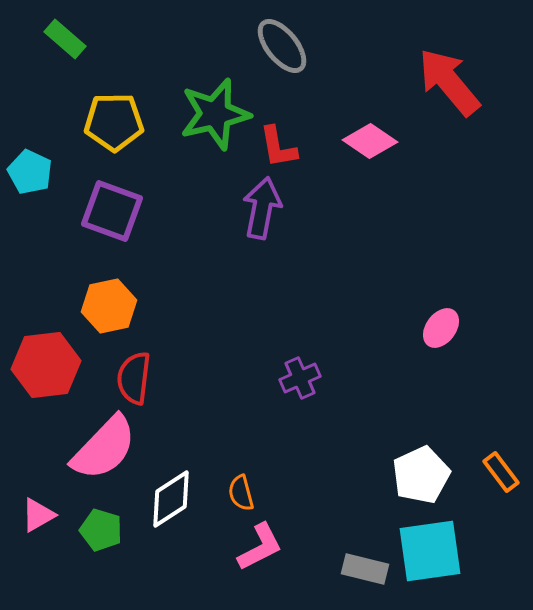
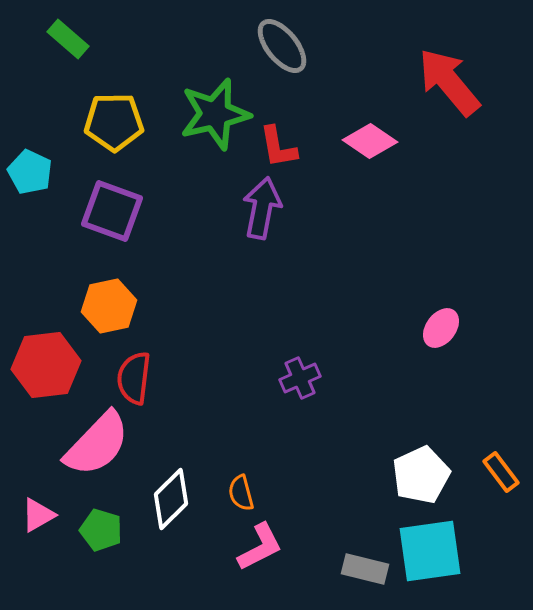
green rectangle: moved 3 px right
pink semicircle: moved 7 px left, 4 px up
white diamond: rotated 12 degrees counterclockwise
